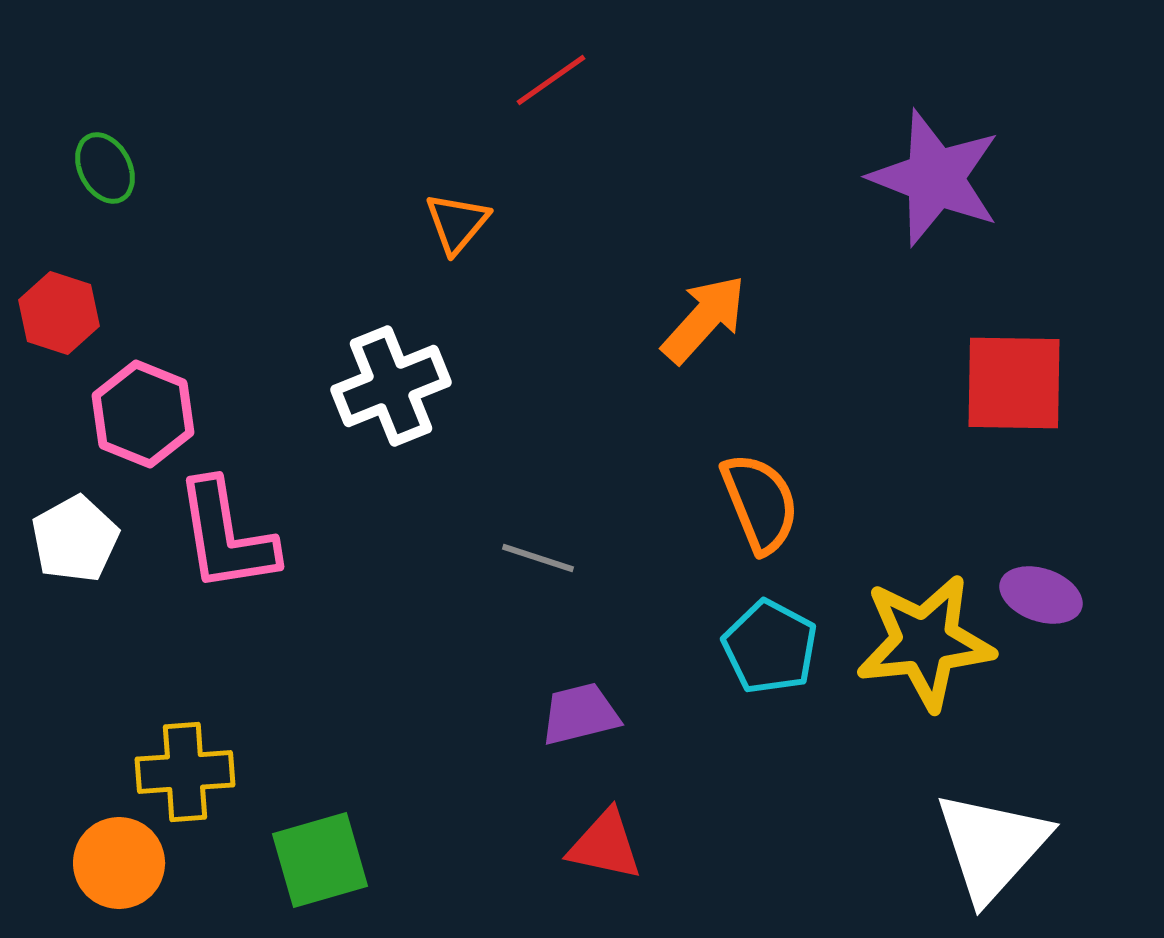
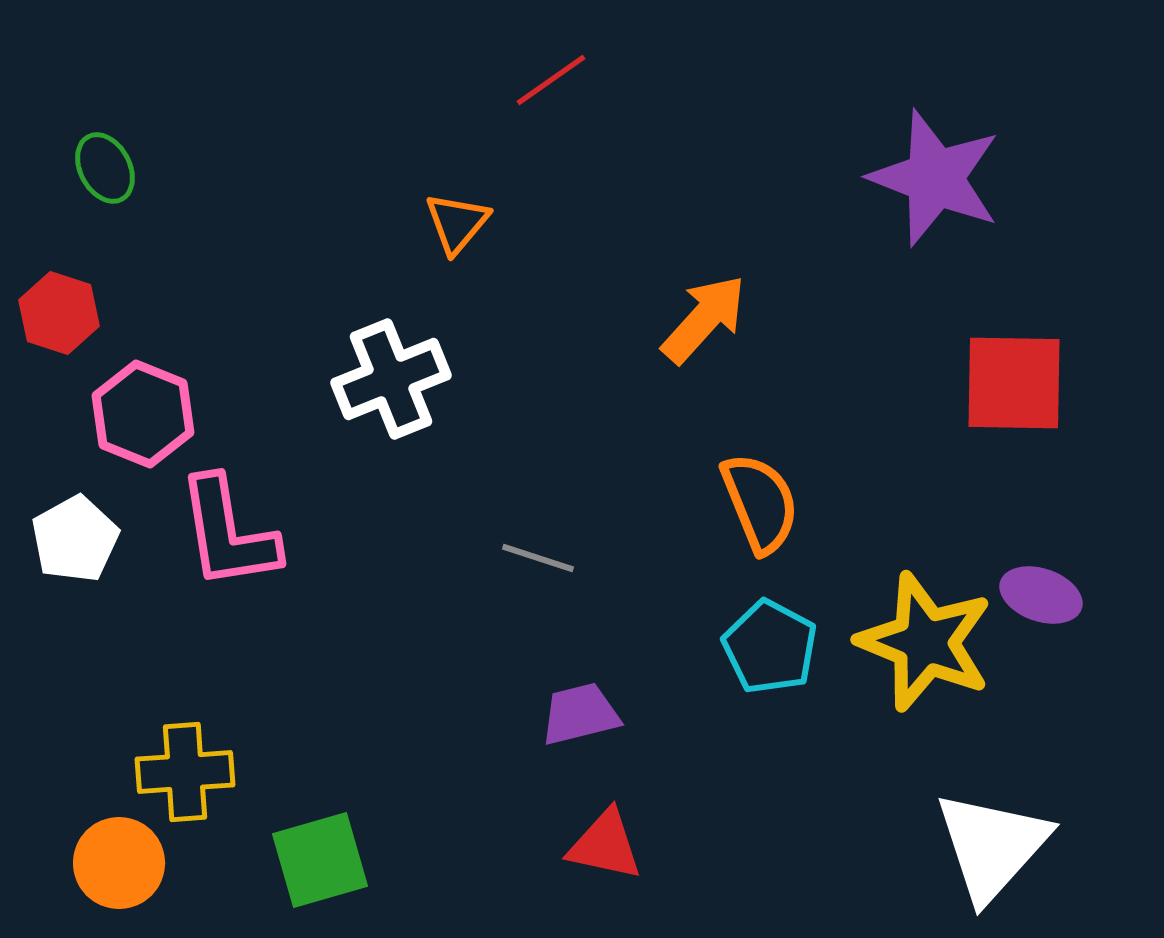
white cross: moved 7 px up
pink L-shape: moved 2 px right, 3 px up
yellow star: rotated 28 degrees clockwise
